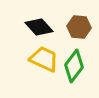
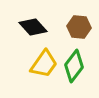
black diamond: moved 6 px left
yellow trapezoid: moved 5 px down; rotated 100 degrees clockwise
